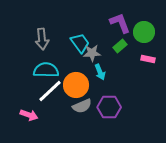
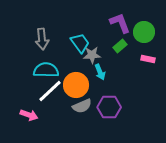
gray star: moved 2 px down
